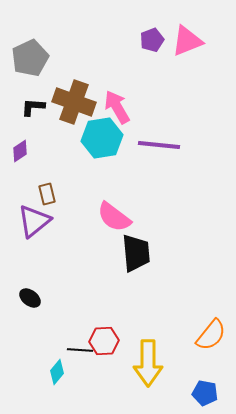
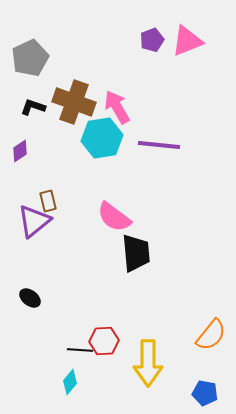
black L-shape: rotated 15 degrees clockwise
brown rectangle: moved 1 px right, 7 px down
cyan diamond: moved 13 px right, 10 px down
